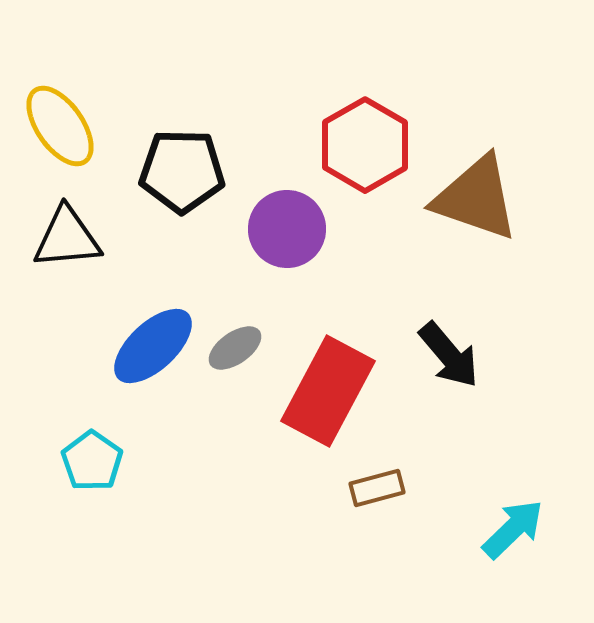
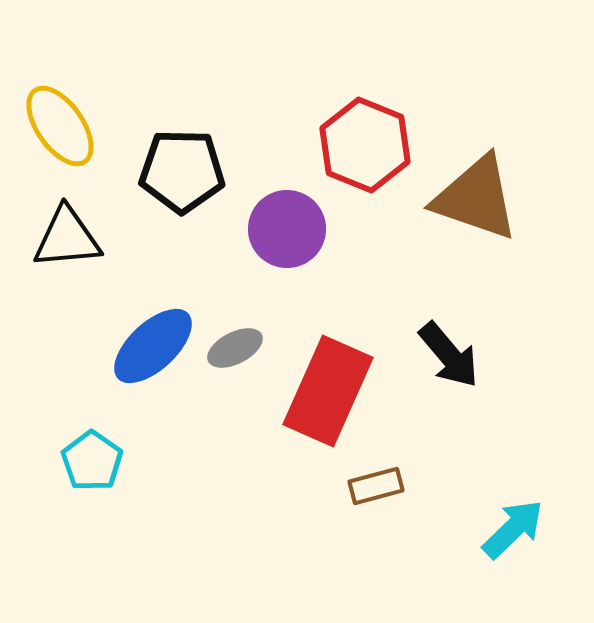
red hexagon: rotated 8 degrees counterclockwise
gray ellipse: rotated 8 degrees clockwise
red rectangle: rotated 4 degrees counterclockwise
brown rectangle: moved 1 px left, 2 px up
